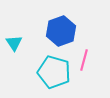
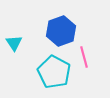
pink line: moved 3 px up; rotated 30 degrees counterclockwise
cyan pentagon: rotated 12 degrees clockwise
